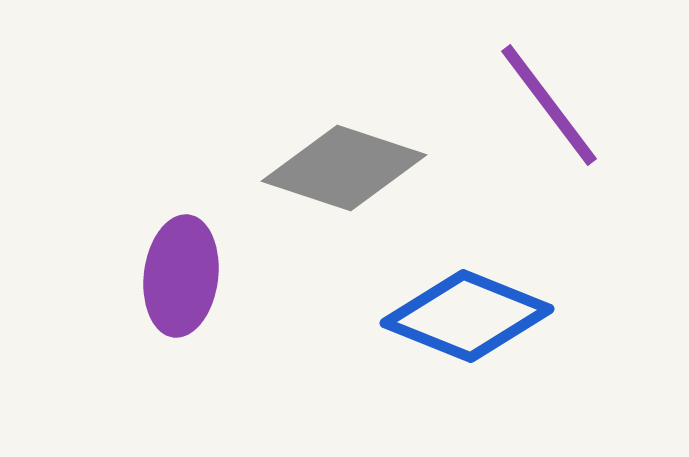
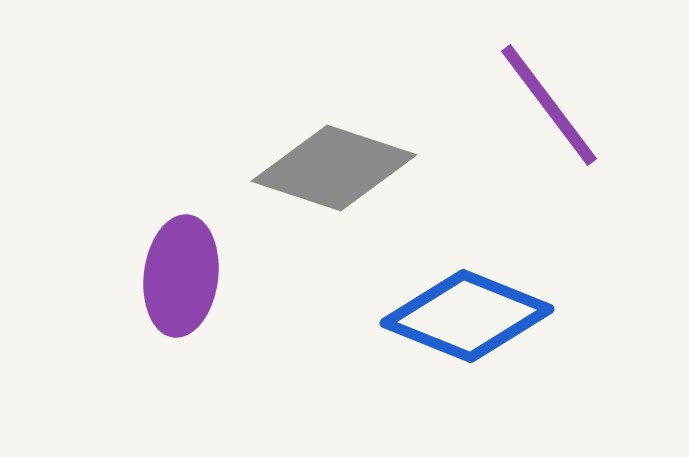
gray diamond: moved 10 px left
